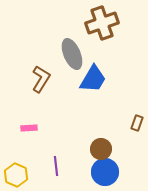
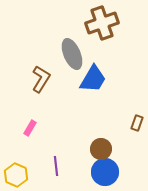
pink rectangle: moved 1 px right; rotated 56 degrees counterclockwise
